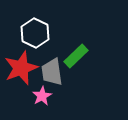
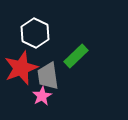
gray trapezoid: moved 4 px left, 4 px down
